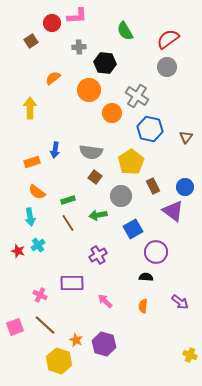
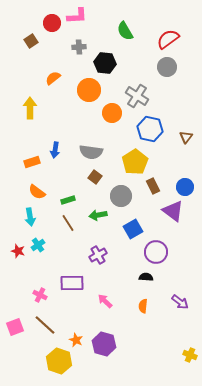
yellow pentagon at (131, 162): moved 4 px right
